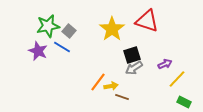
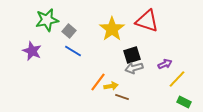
green star: moved 1 px left, 6 px up
blue line: moved 11 px right, 4 px down
purple star: moved 6 px left
gray arrow: rotated 18 degrees clockwise
